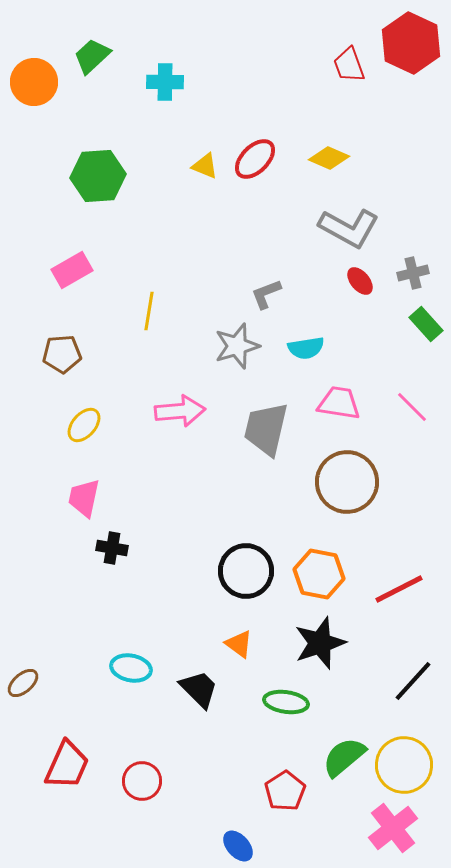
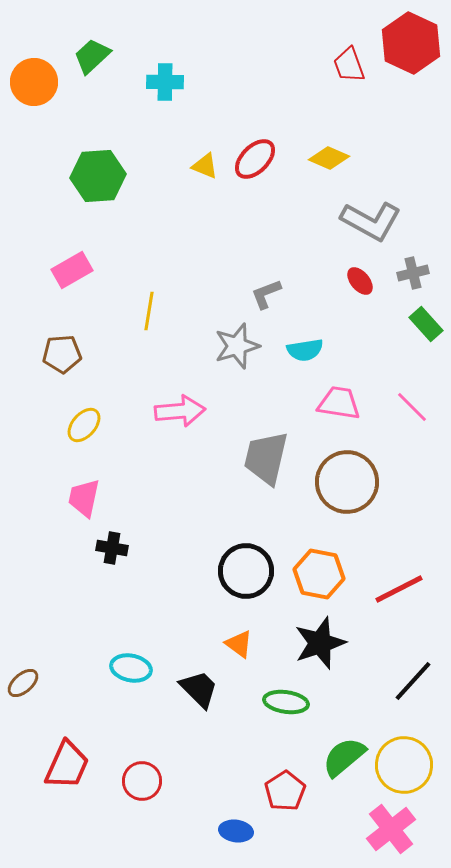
gray L-shape at (349, 228): moved 22 px right, 7 px up
cyan semicircle at (306, 348): moved 1 px left, 2 px down
gray trapezoid at (266, 429): moved 29 px down
pink cross at (393, 828): moved 2 px left, 1 px down
blue ellipse at (238, 846): moved 2 px left, 15 px up; rotated 40 degrees counterclockwise
